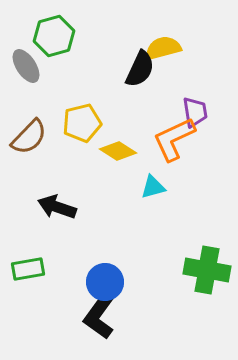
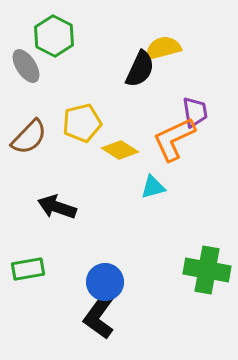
green hexagon: rotated 18 degrees counterclockwise
yellow diamond: moved 2 px right, 1 px up
